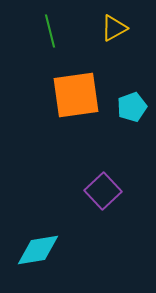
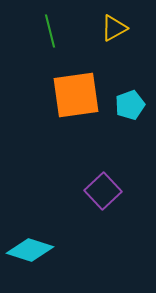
cyan pentagon: moved 2 px left, 2 px up
cyan diamond: moved 8 px left; rotated 27 degrees clockwise
